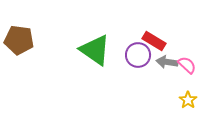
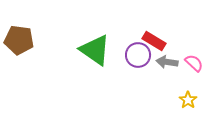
pink semicircle: moved 7 px right, 2 px up
